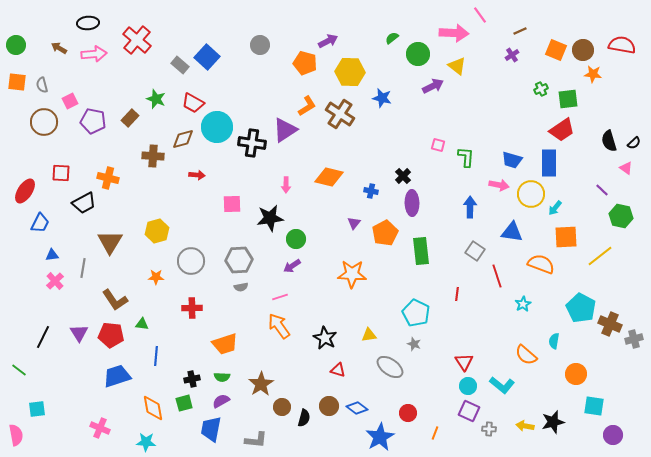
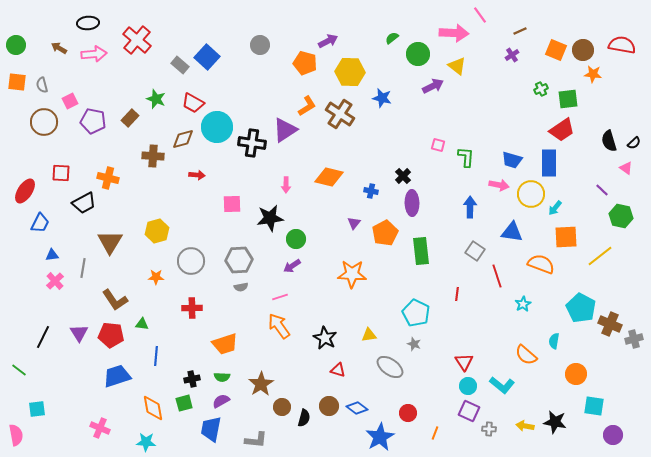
black star at (553, 422): moved 2 px right; rotated 25 degrees clockwise
